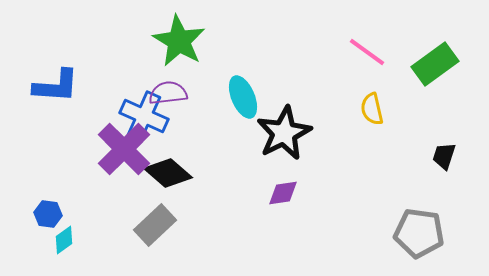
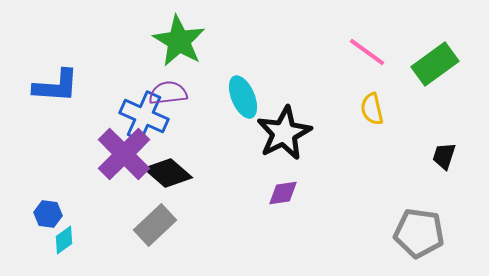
purple cross: moved 5 px down
